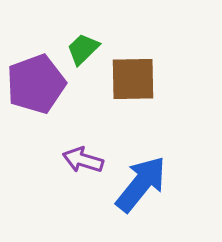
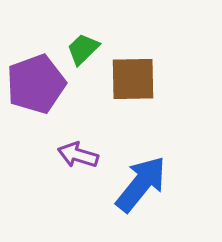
purple arrow: moved 5 px left, 5 px up
